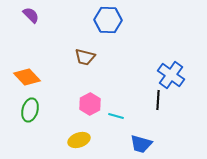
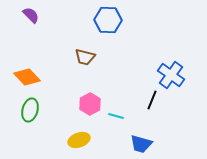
black line: moved 6 px left; rotated 18 degrees clockwise
